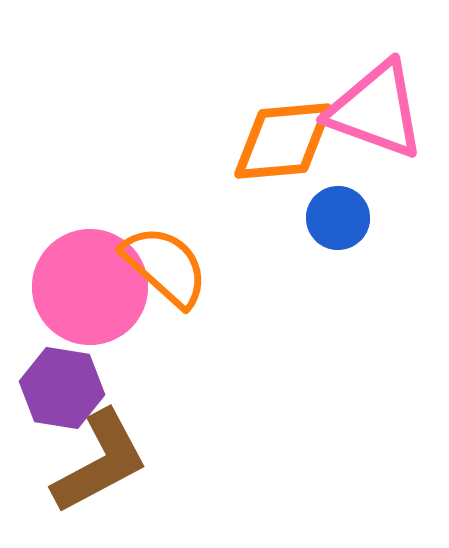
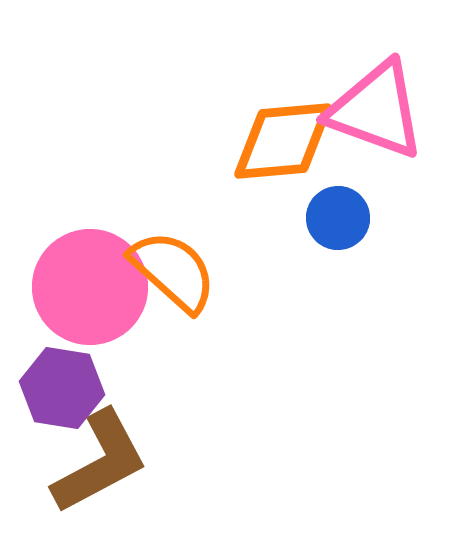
orange semicircle: moved 8 px right, 5 px down
